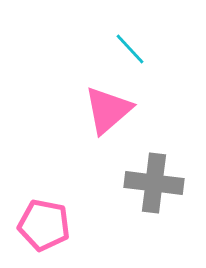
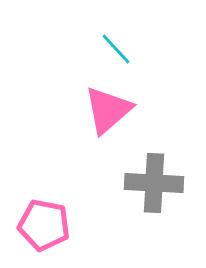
cyan line: moved 14 px left
gray cross: rotated 4 degrees counterclockwise
